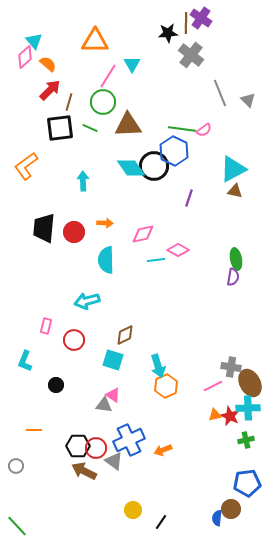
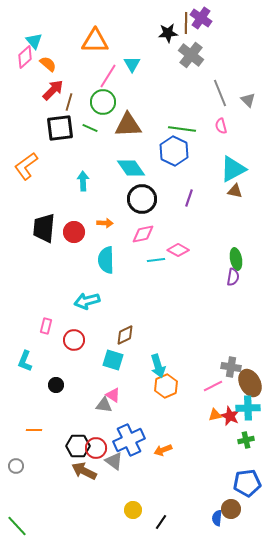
red arrow at (50, 90): moved 3 px right
pink semicircle at (204, 130): moved 17 px right, 4 px up; rotated 112 degrees clockwise
black circle at (154, 166): moved 12 px left, 33 px down
